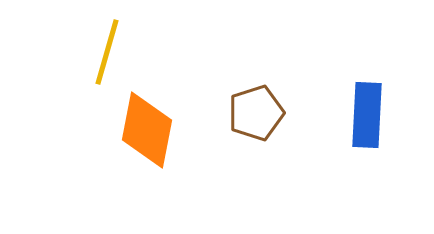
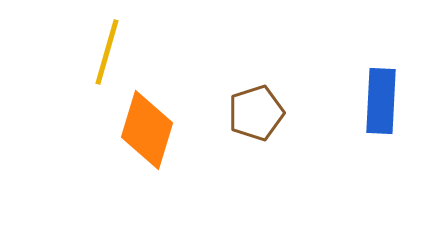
blue rectangle: moved 14 px right, 14 px up
orange diamond: rotated 6 degrees clockwise
